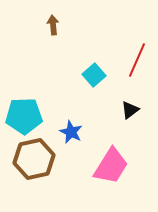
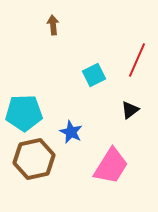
cyan square: rotated 15 degrees clockwise
cyan pentagon: moved 3 px up
